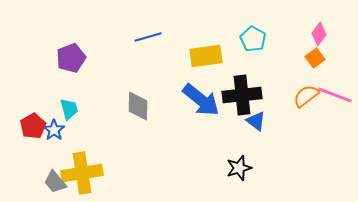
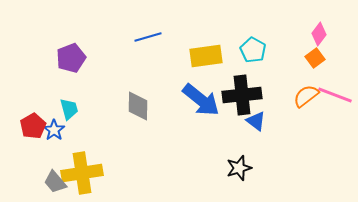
cyan pentagon: moved 11 px down
